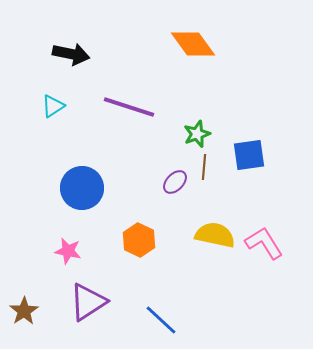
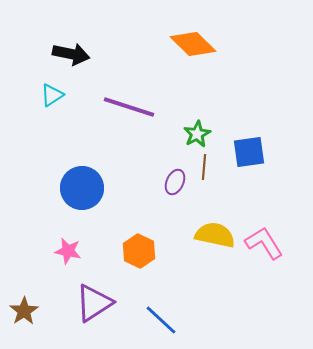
orange diamond: rotated 9 degrees counterclockwise
cyan triangle: moved 1 px left, 11 px up
green star: rotated 8 degrees counterclockwise
blue square: moved 3 px up
purple ellipse: rotated 20 degrees counterclockwise
orange hexagon: moved 11 px down
purple triangle: moved 6 px right, 1 px down
